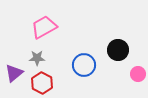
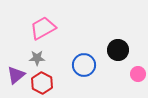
pink trapezoid: moved 1 px left, 1 px down
purple triangle: moved 2 px right, 2 px down
